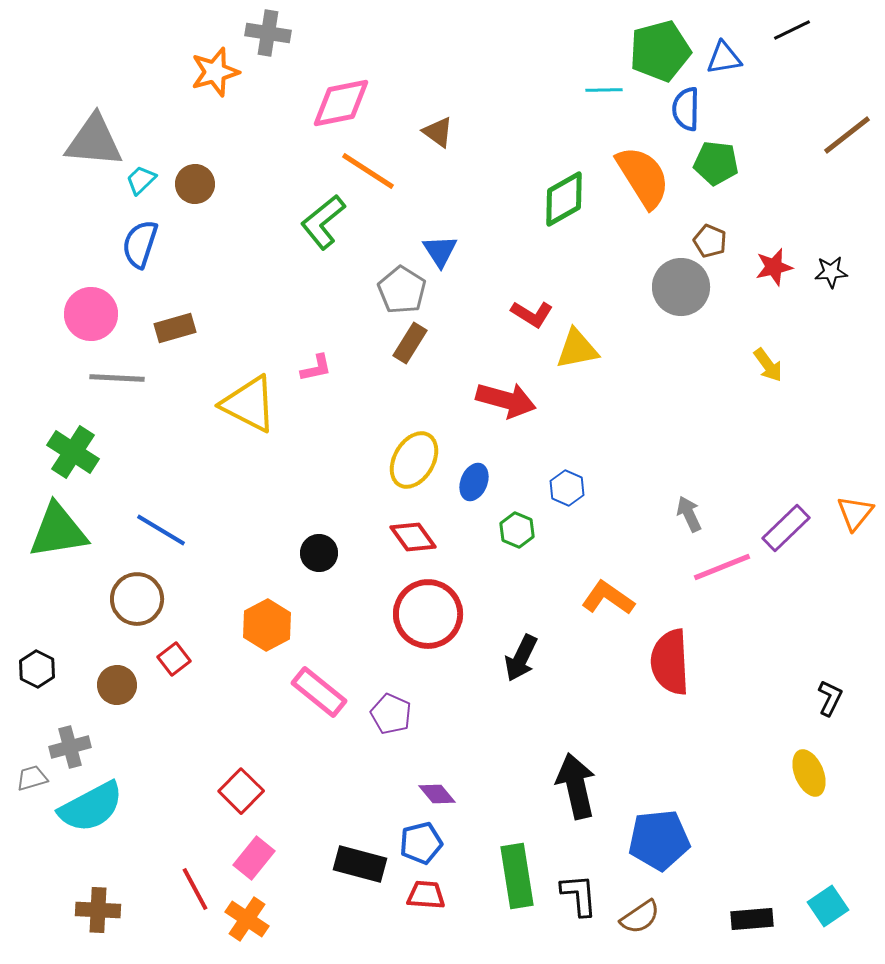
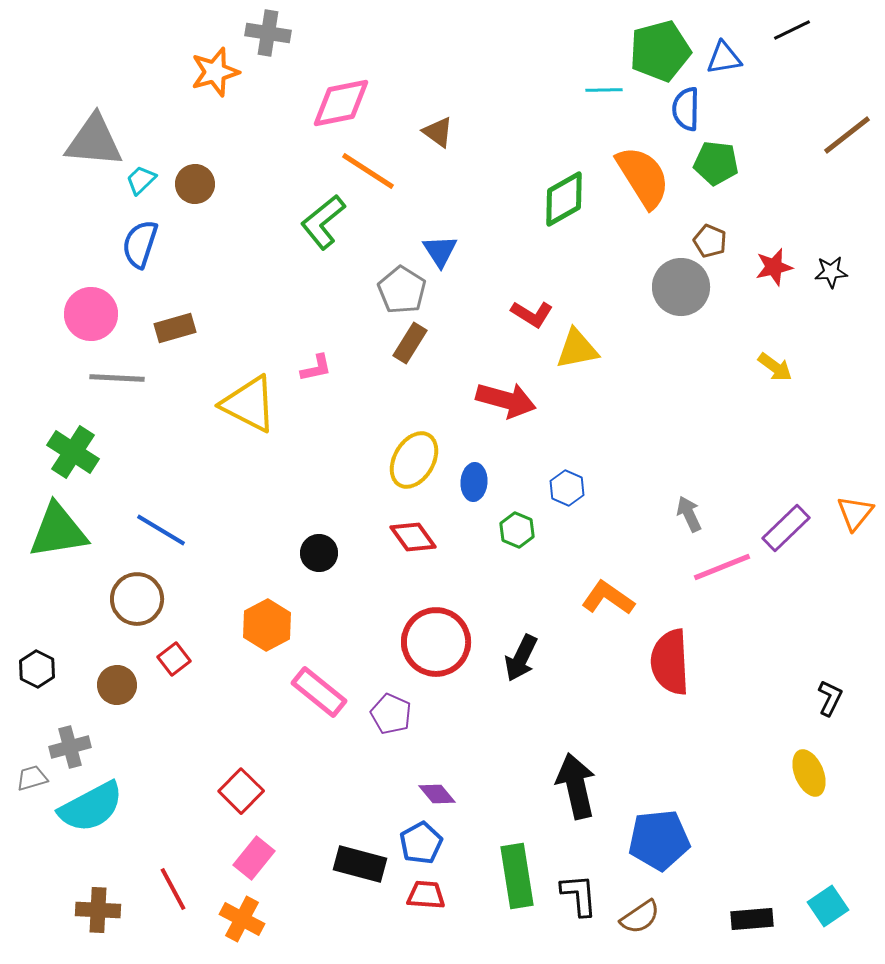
yellow arrow at (768, 365): moved 7 px right, 2 px down; rotated 18 degrees counterclockwise
blue ellipse at (474, 482): rotated 18 degrees counterclockwise
red circle at (428, 614): moved 8 px right, 28 px down
blue pentagon at (421, 843): rotated 15 degrees counterclockwise
red line at (195, 889): moved 22 px left
orange cross at (247, 919): moved 5 px left; rotated 6 degrees counterclockwise
